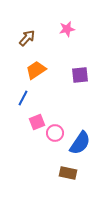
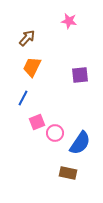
pink star: moved 2 px right, 8 px up; rotated 21 degrees clockwise
orange trapezoid: moved 4 px left, 3 px up; rotated 30 degrees counterclockwise
